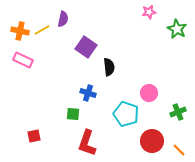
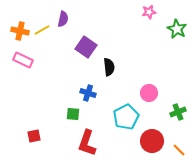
cyan pentagon: moved 3 px down; rotated 25 degrees clockwise
